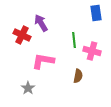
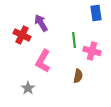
pink L-shape: rotated 70 degrees counterclockwise
